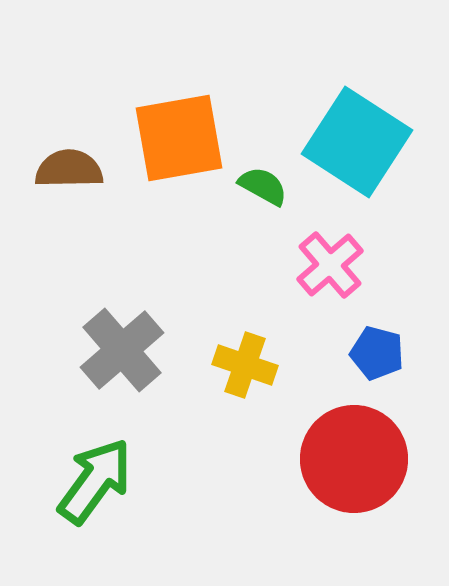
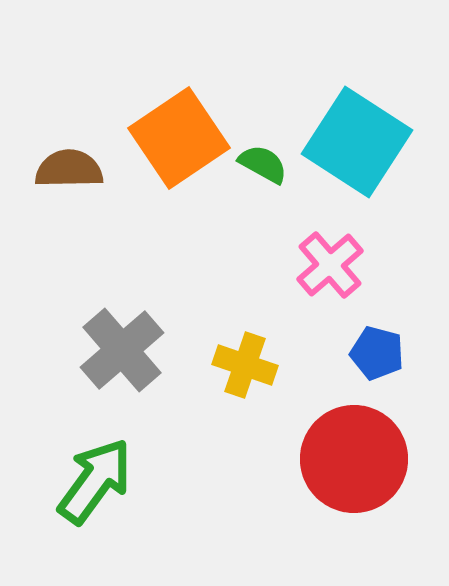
orange square: rotated 24 degrees counterclockwise
green semicircle: moved 22 px up
